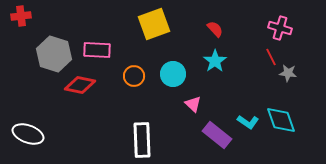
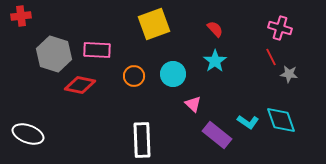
gray star: moved 1 px right, 1 px down
